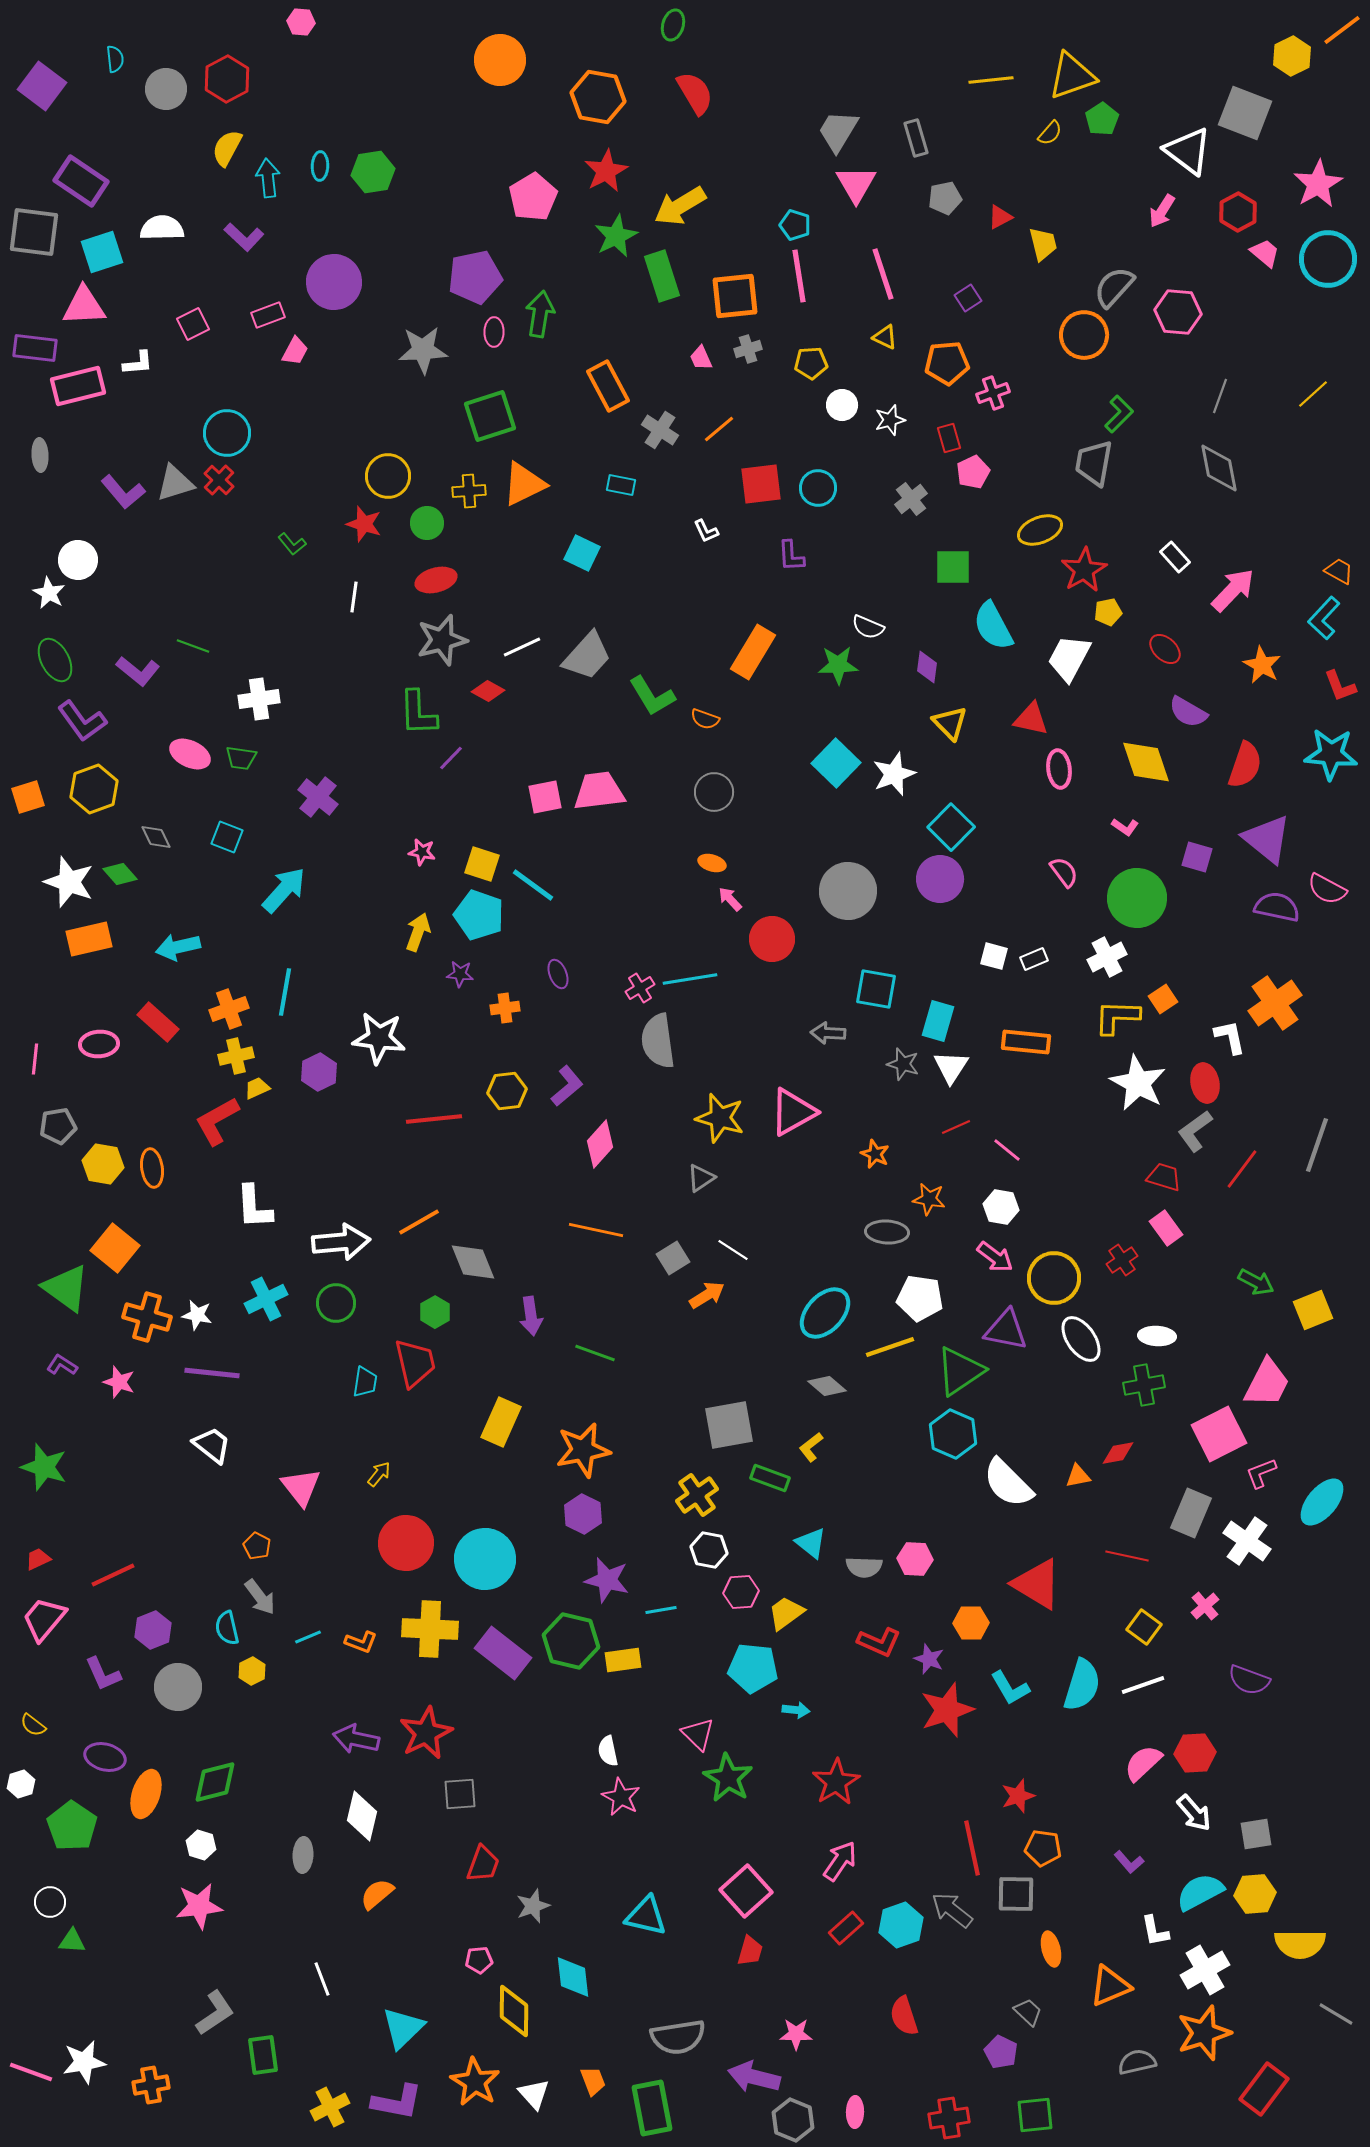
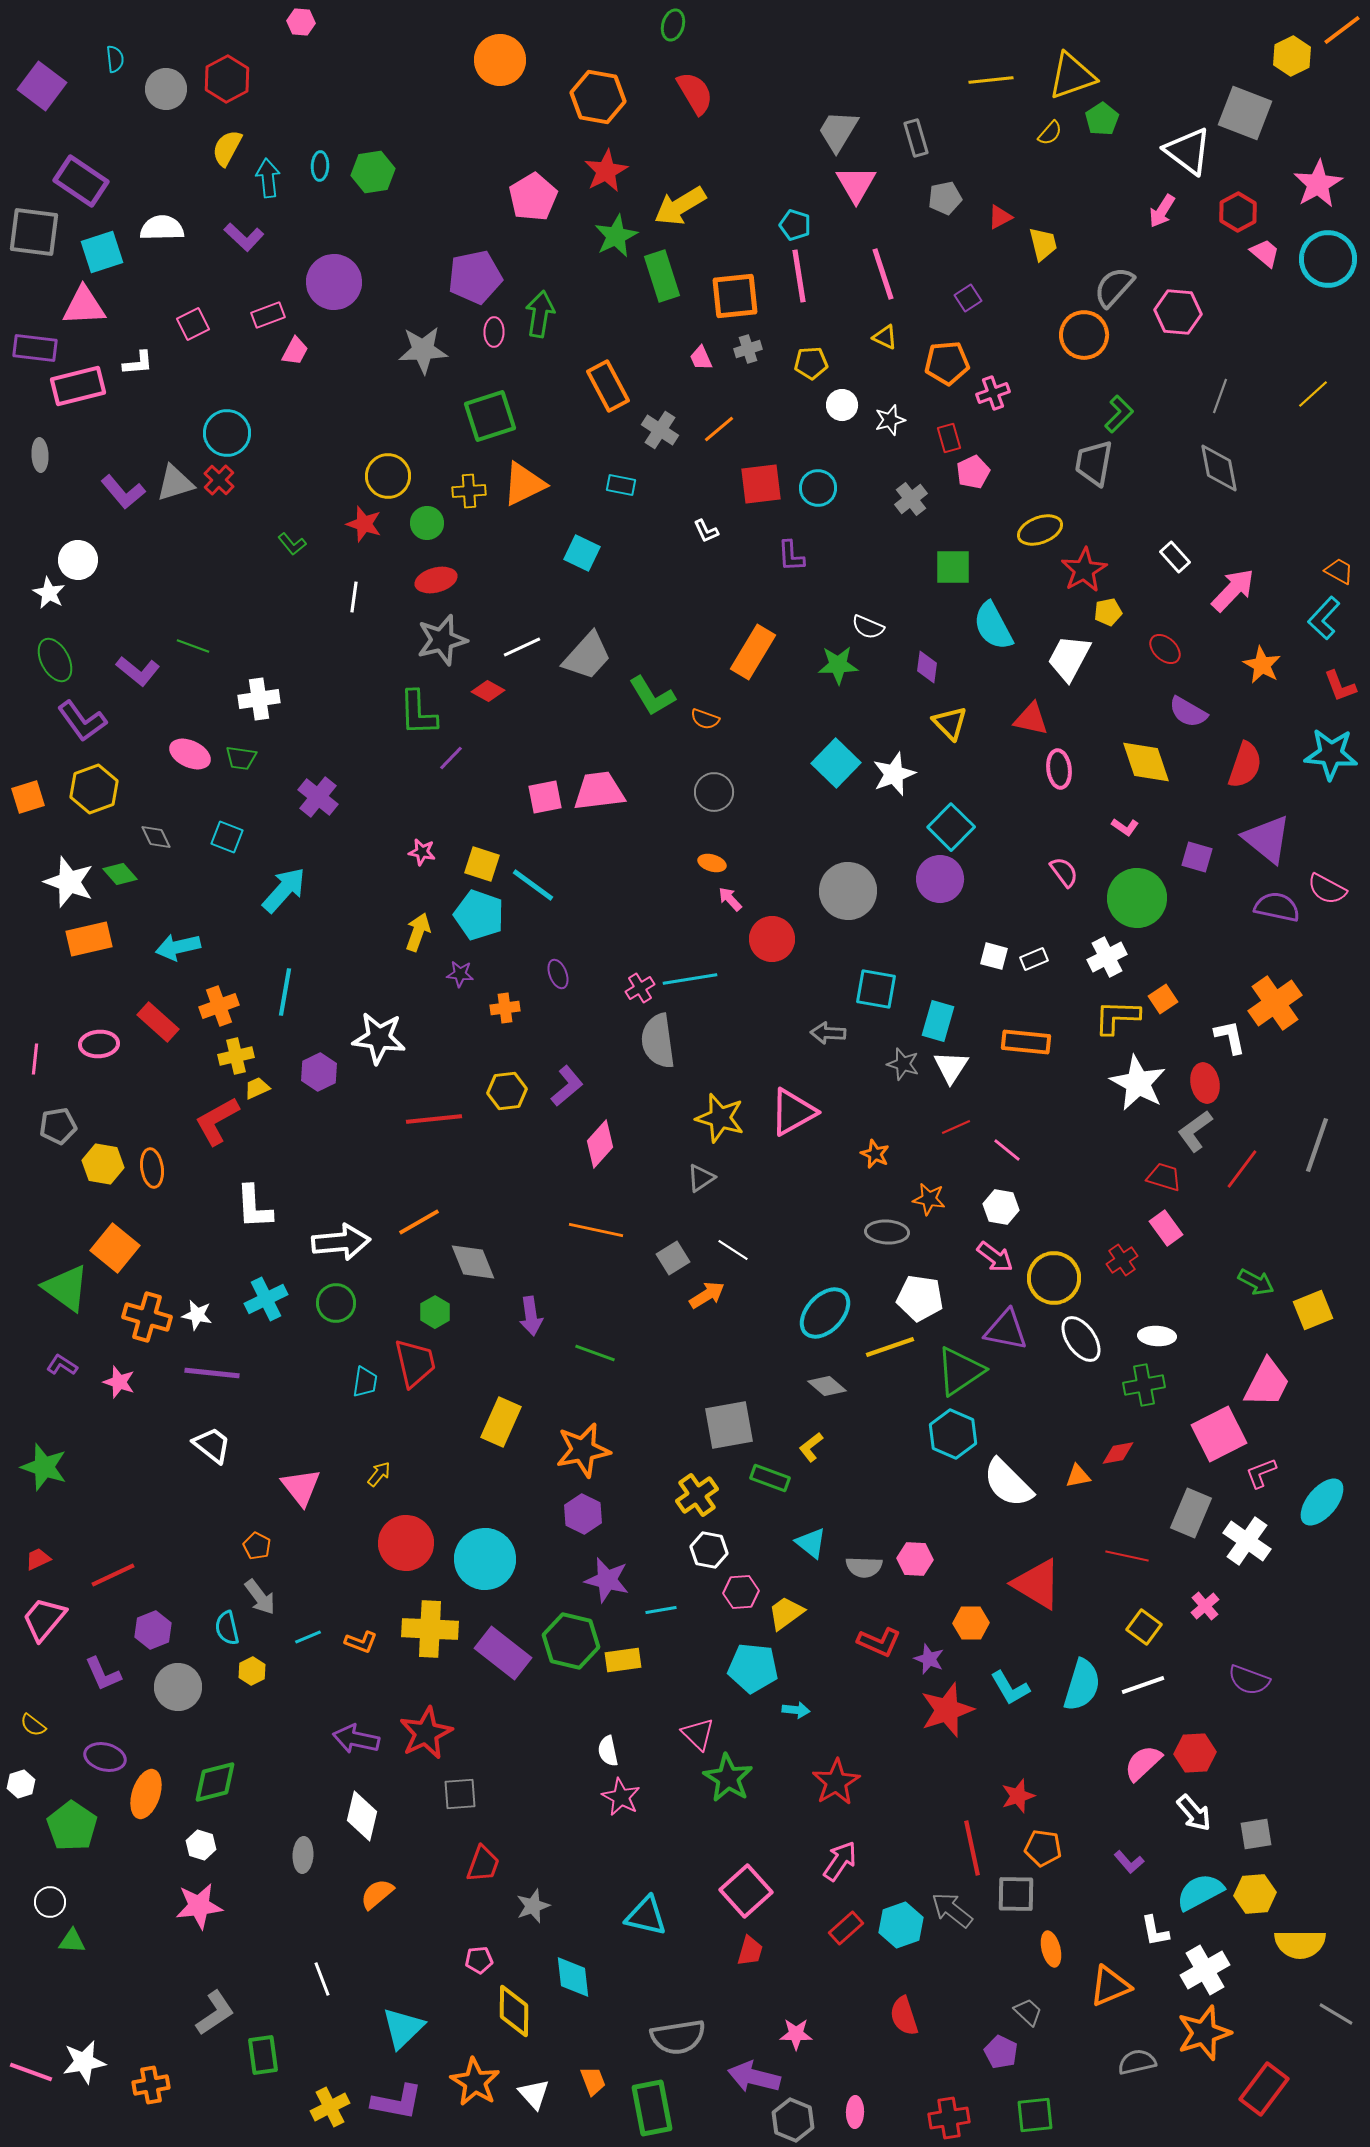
orange cross at (229, 1009): moved 10 px left, 3 px up
